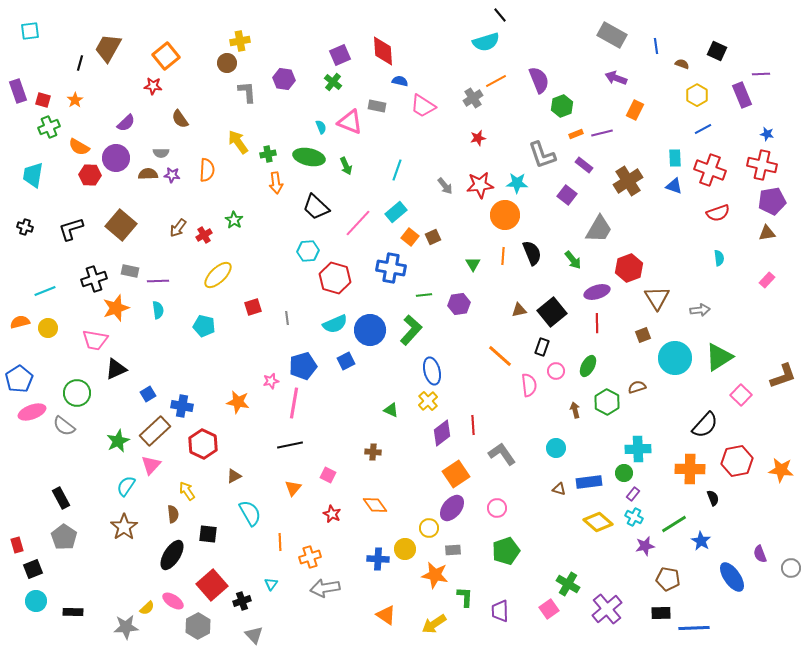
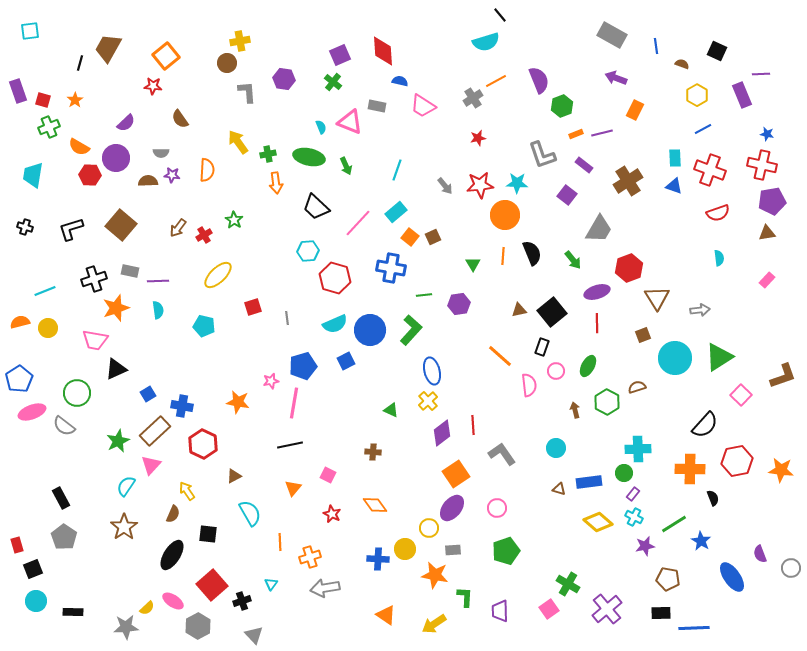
brown semicircle at (148, 174): moved 7 px down
brown semicircle at (173, 514): rotated 30 degrees clockwise
